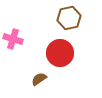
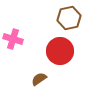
red circle: moved 2 px up
